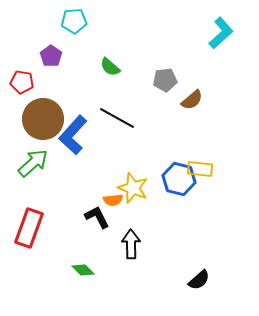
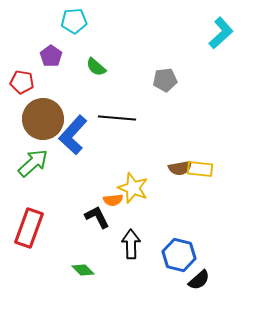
green semicircle: moved 14 px left
brown semicircle: moved 12 px left, 68 px down; rotated 30 degrees clockwise
black line: rotated 24 degrees counterclockwise
blue hexagon: moved 76 px down
